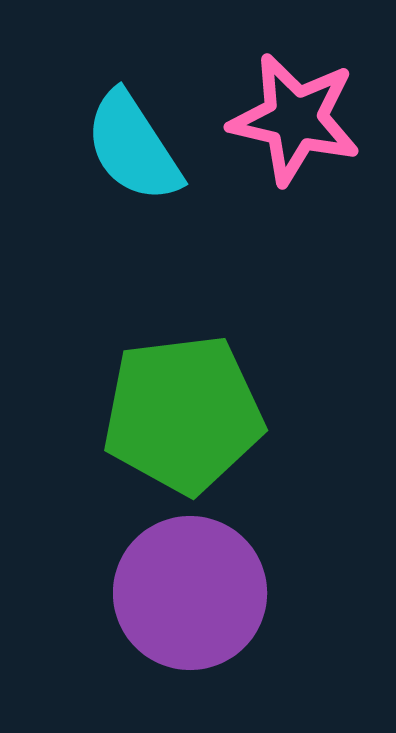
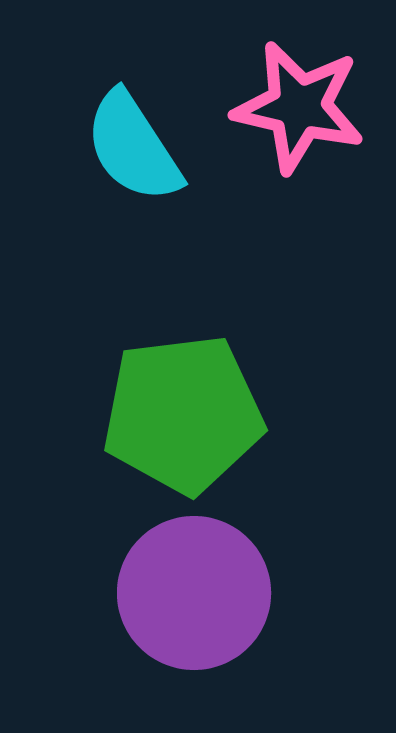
pink star: moved 4 px right, 12 px up
purple circle: moved 4 px right
